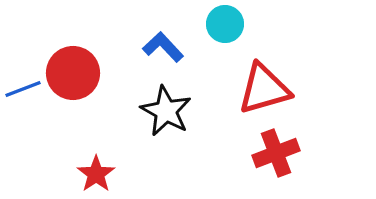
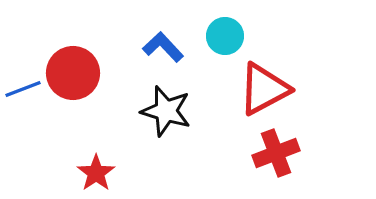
cyan circle: moved 12 px down
red triangle: rotated 12 degrees counterclockwise
black star: rotated 12 degrees counterclockwise
red star: moved 1 px up
